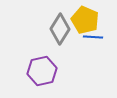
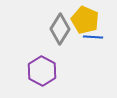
purple hexagon: rotated 20 degrees counterclockwise
